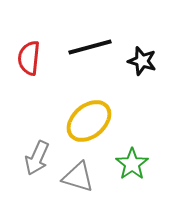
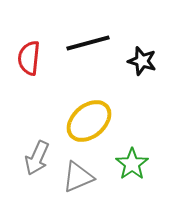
black line: moved 2 px left, 4 px up
gray triangle: rotated 40 degrees counterclockwise
